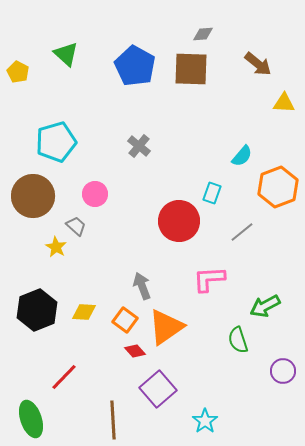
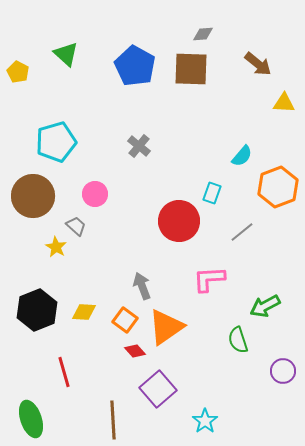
red line: moved 5 px up; rotated 60 degrees counterclockwise
